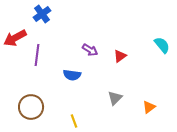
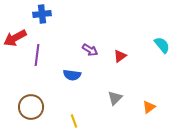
blue cross: rotated 30 degrees clockwise
